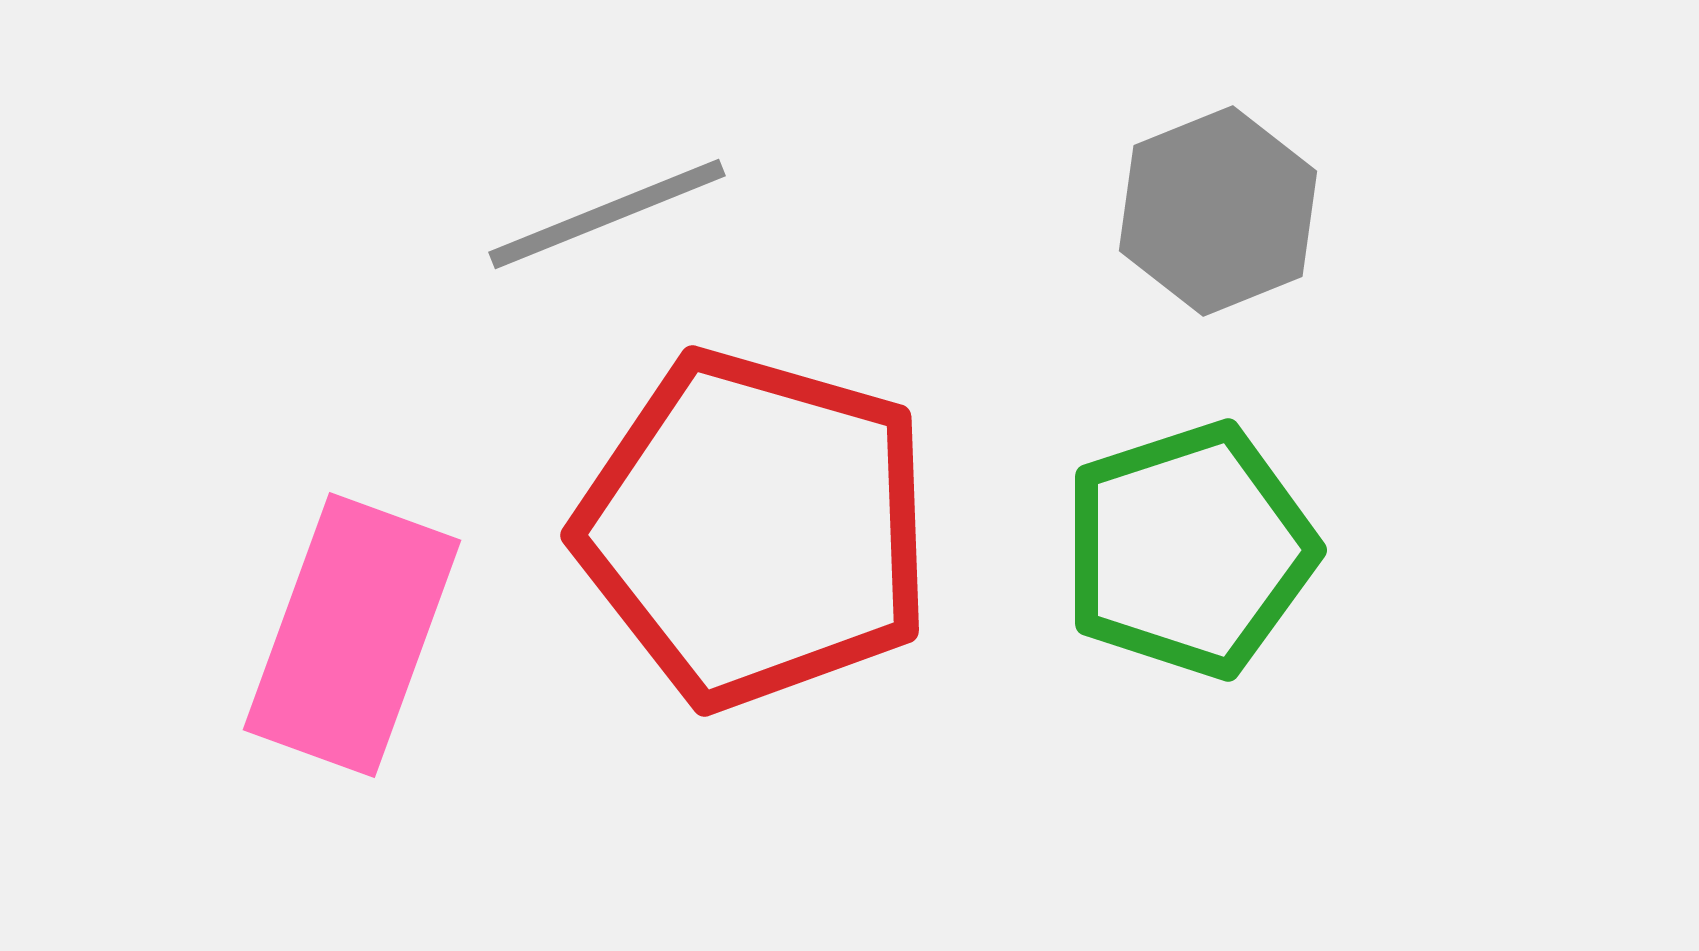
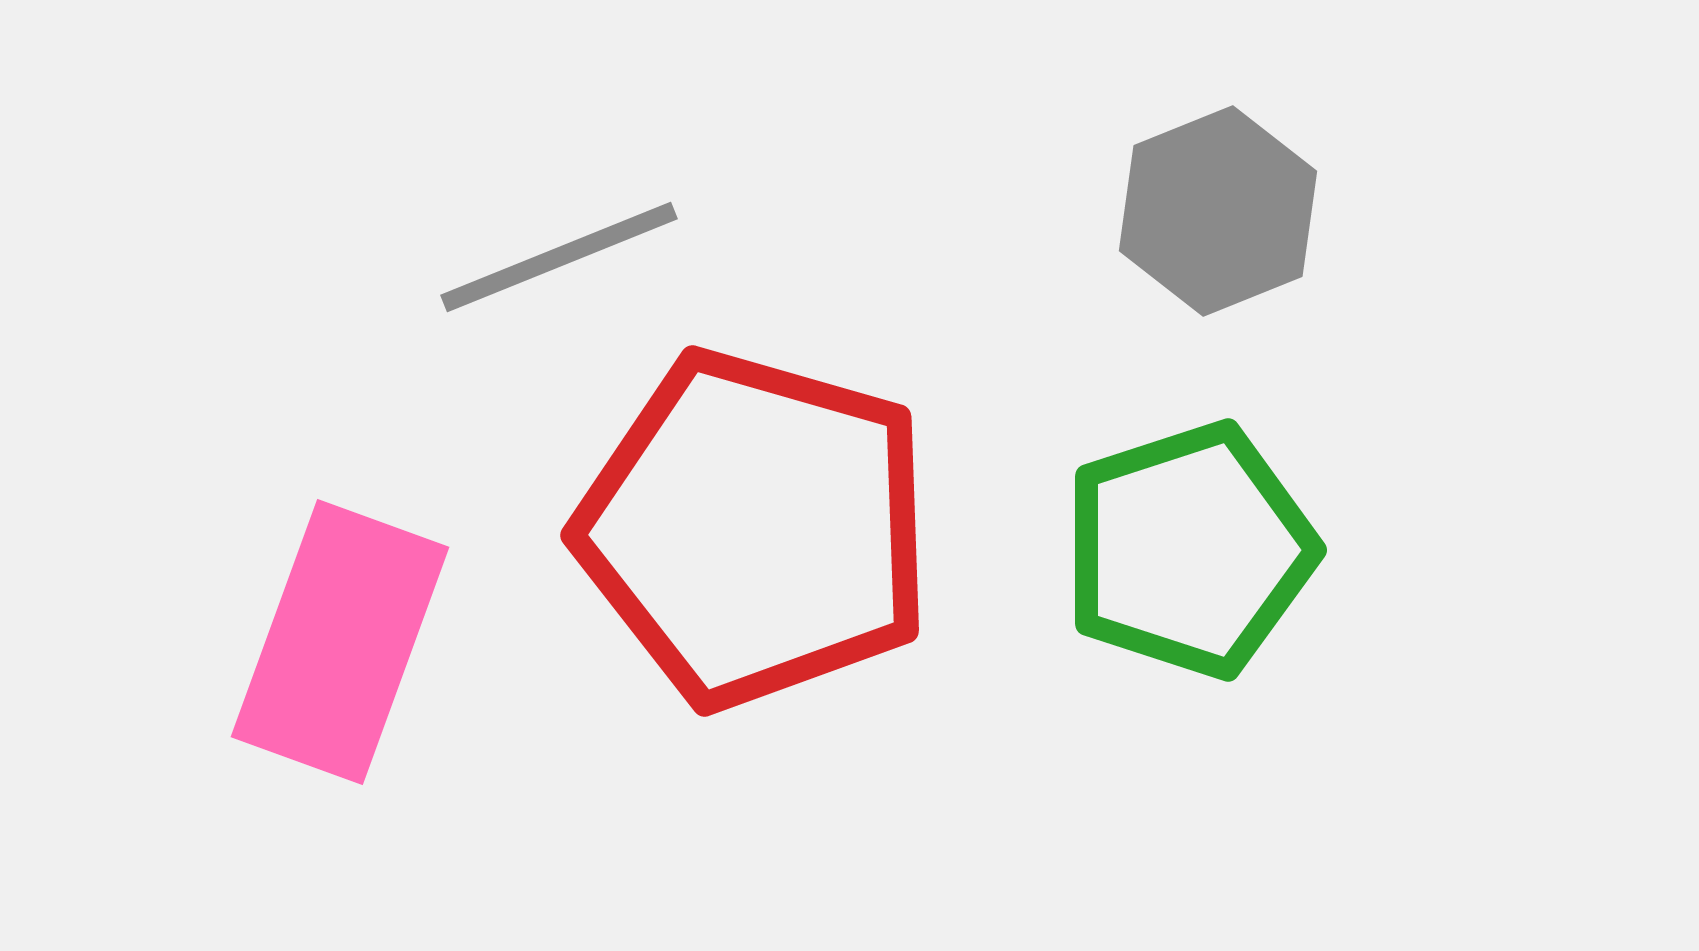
gray line: moved 48 px left, 43 px down
pink rectangle: moved 12 px left, 7 px down
